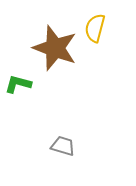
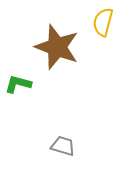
yellow semicircle: moved 8 px right, 6 px up
brown star: moved 2 px right, 1 px up
